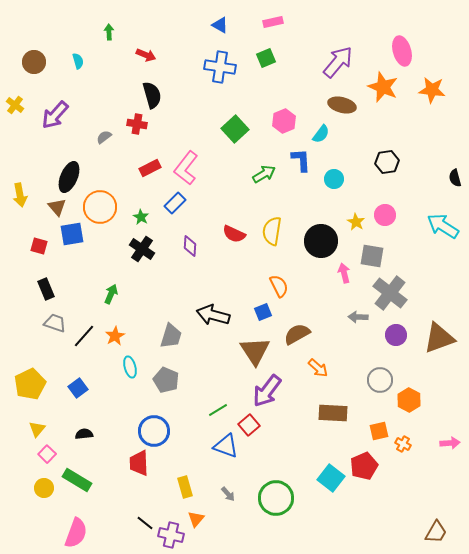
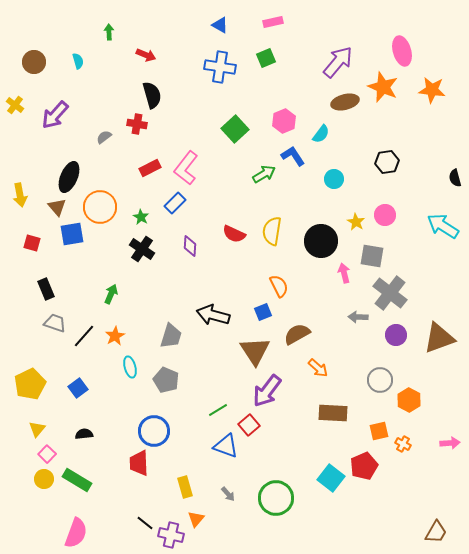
brown ellipse at (342, 105): moved 3 px right, 3 px up; rotated 28 degrees counterclockwise
blue L-shape at (301, 160): moved 8 px left, 4 px up; rotated 30 degrees counterclockwise
red square at (39, 246): moved 7 px left, 3 px up
yellow circle at (44, 488): moved 9 px up
